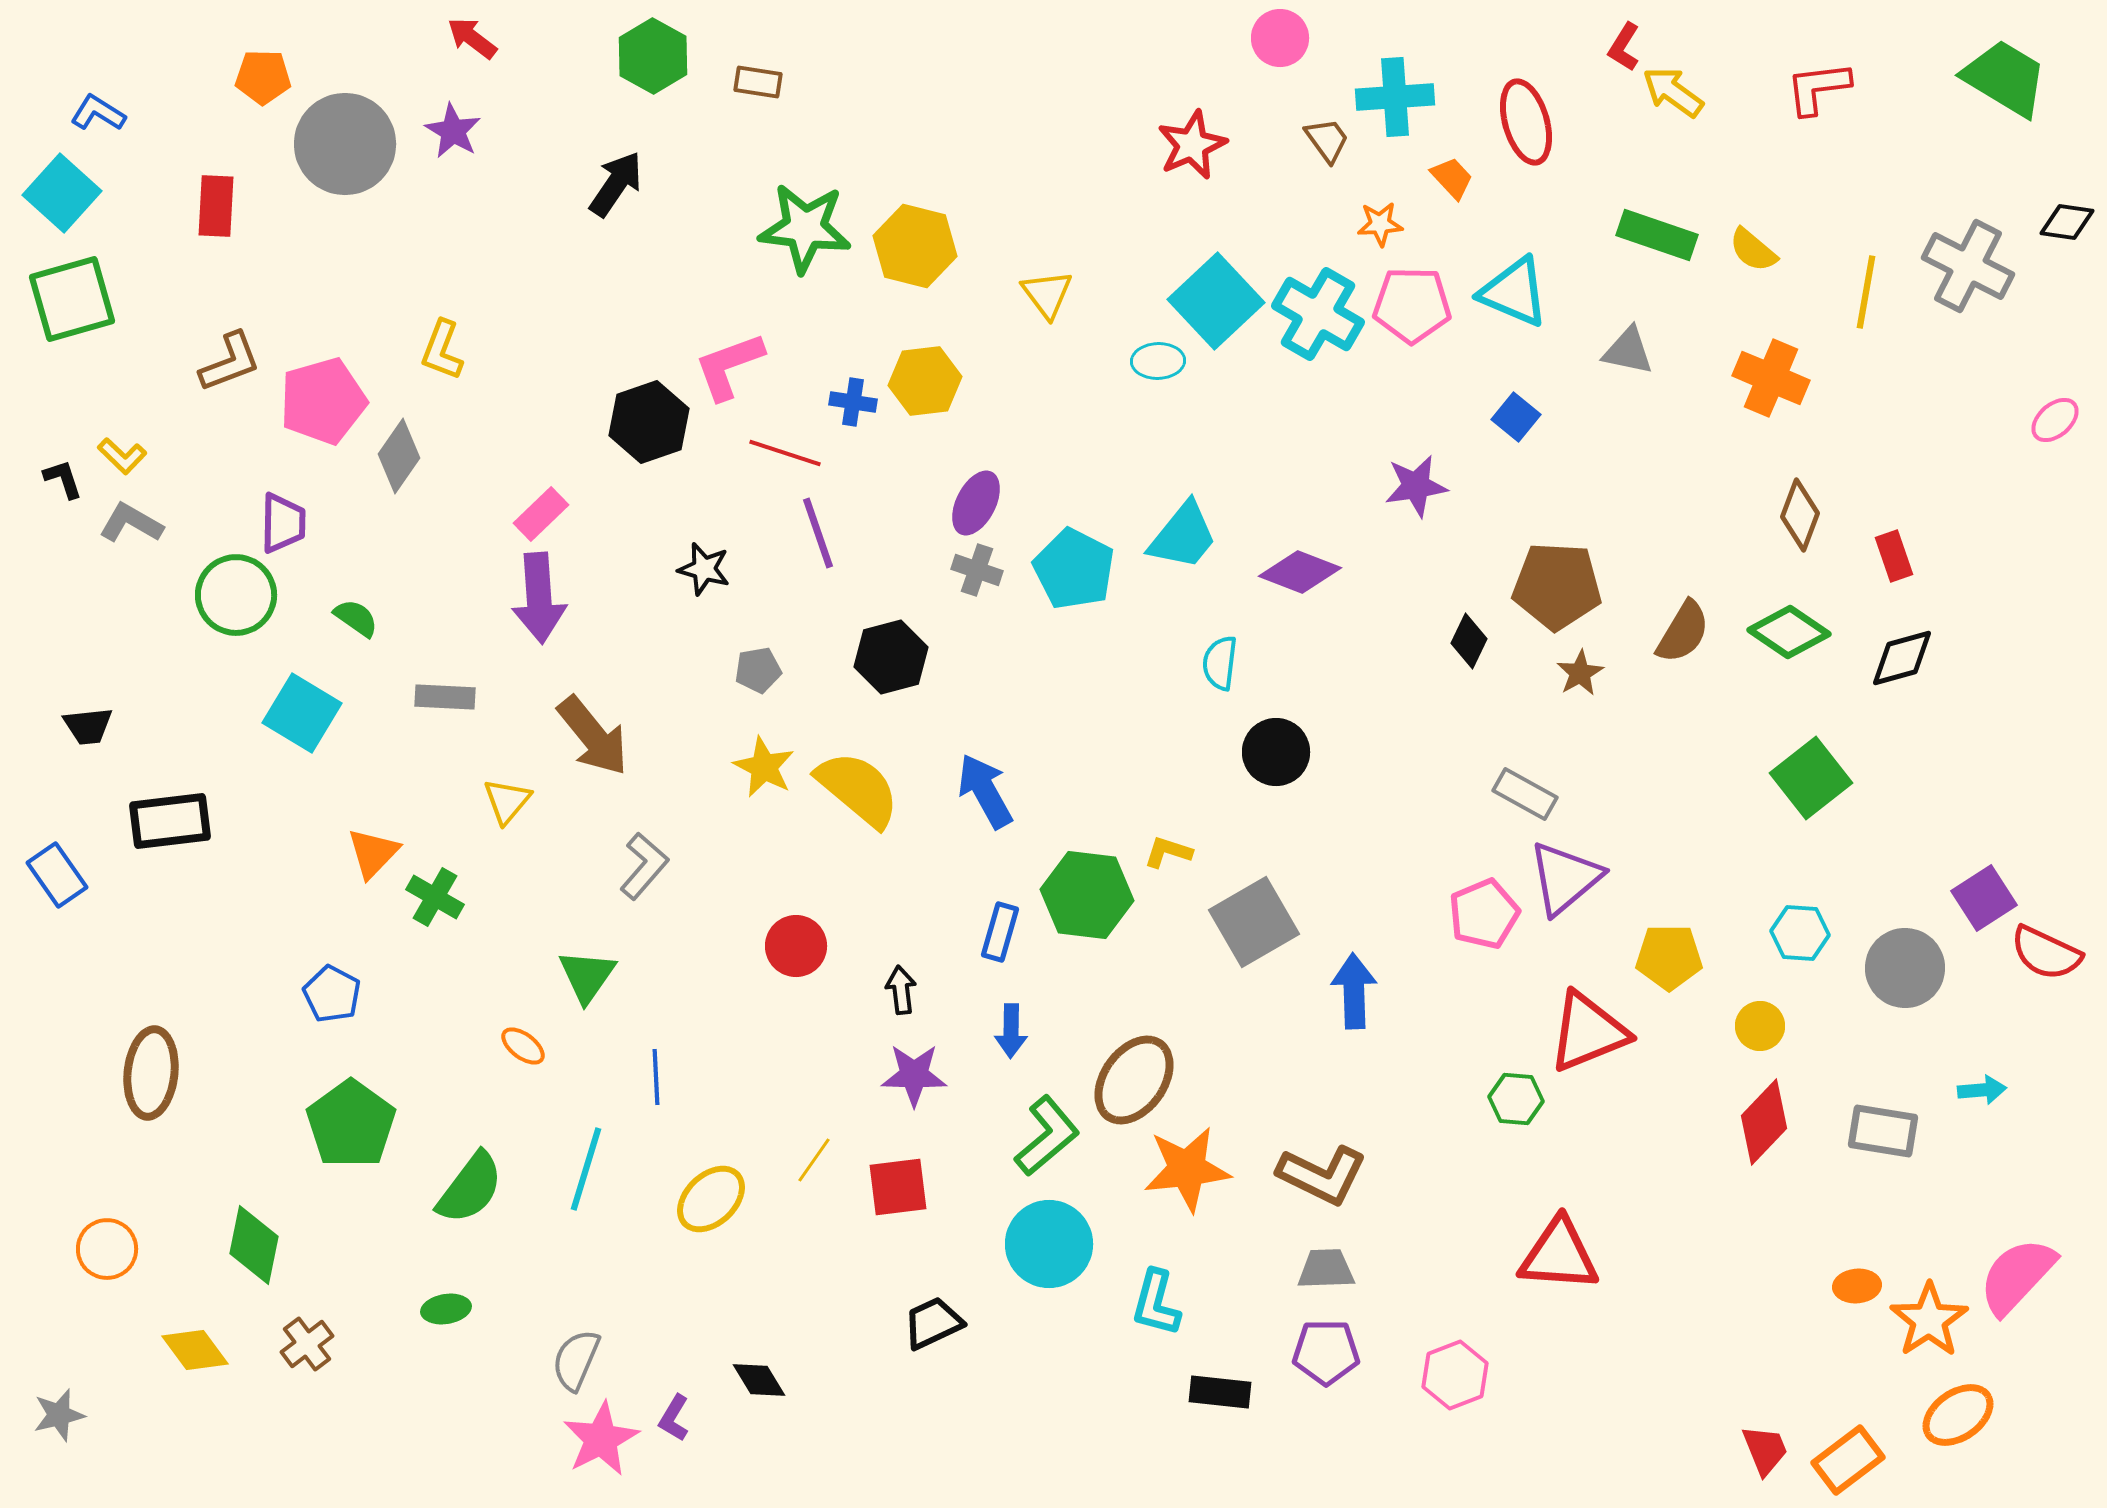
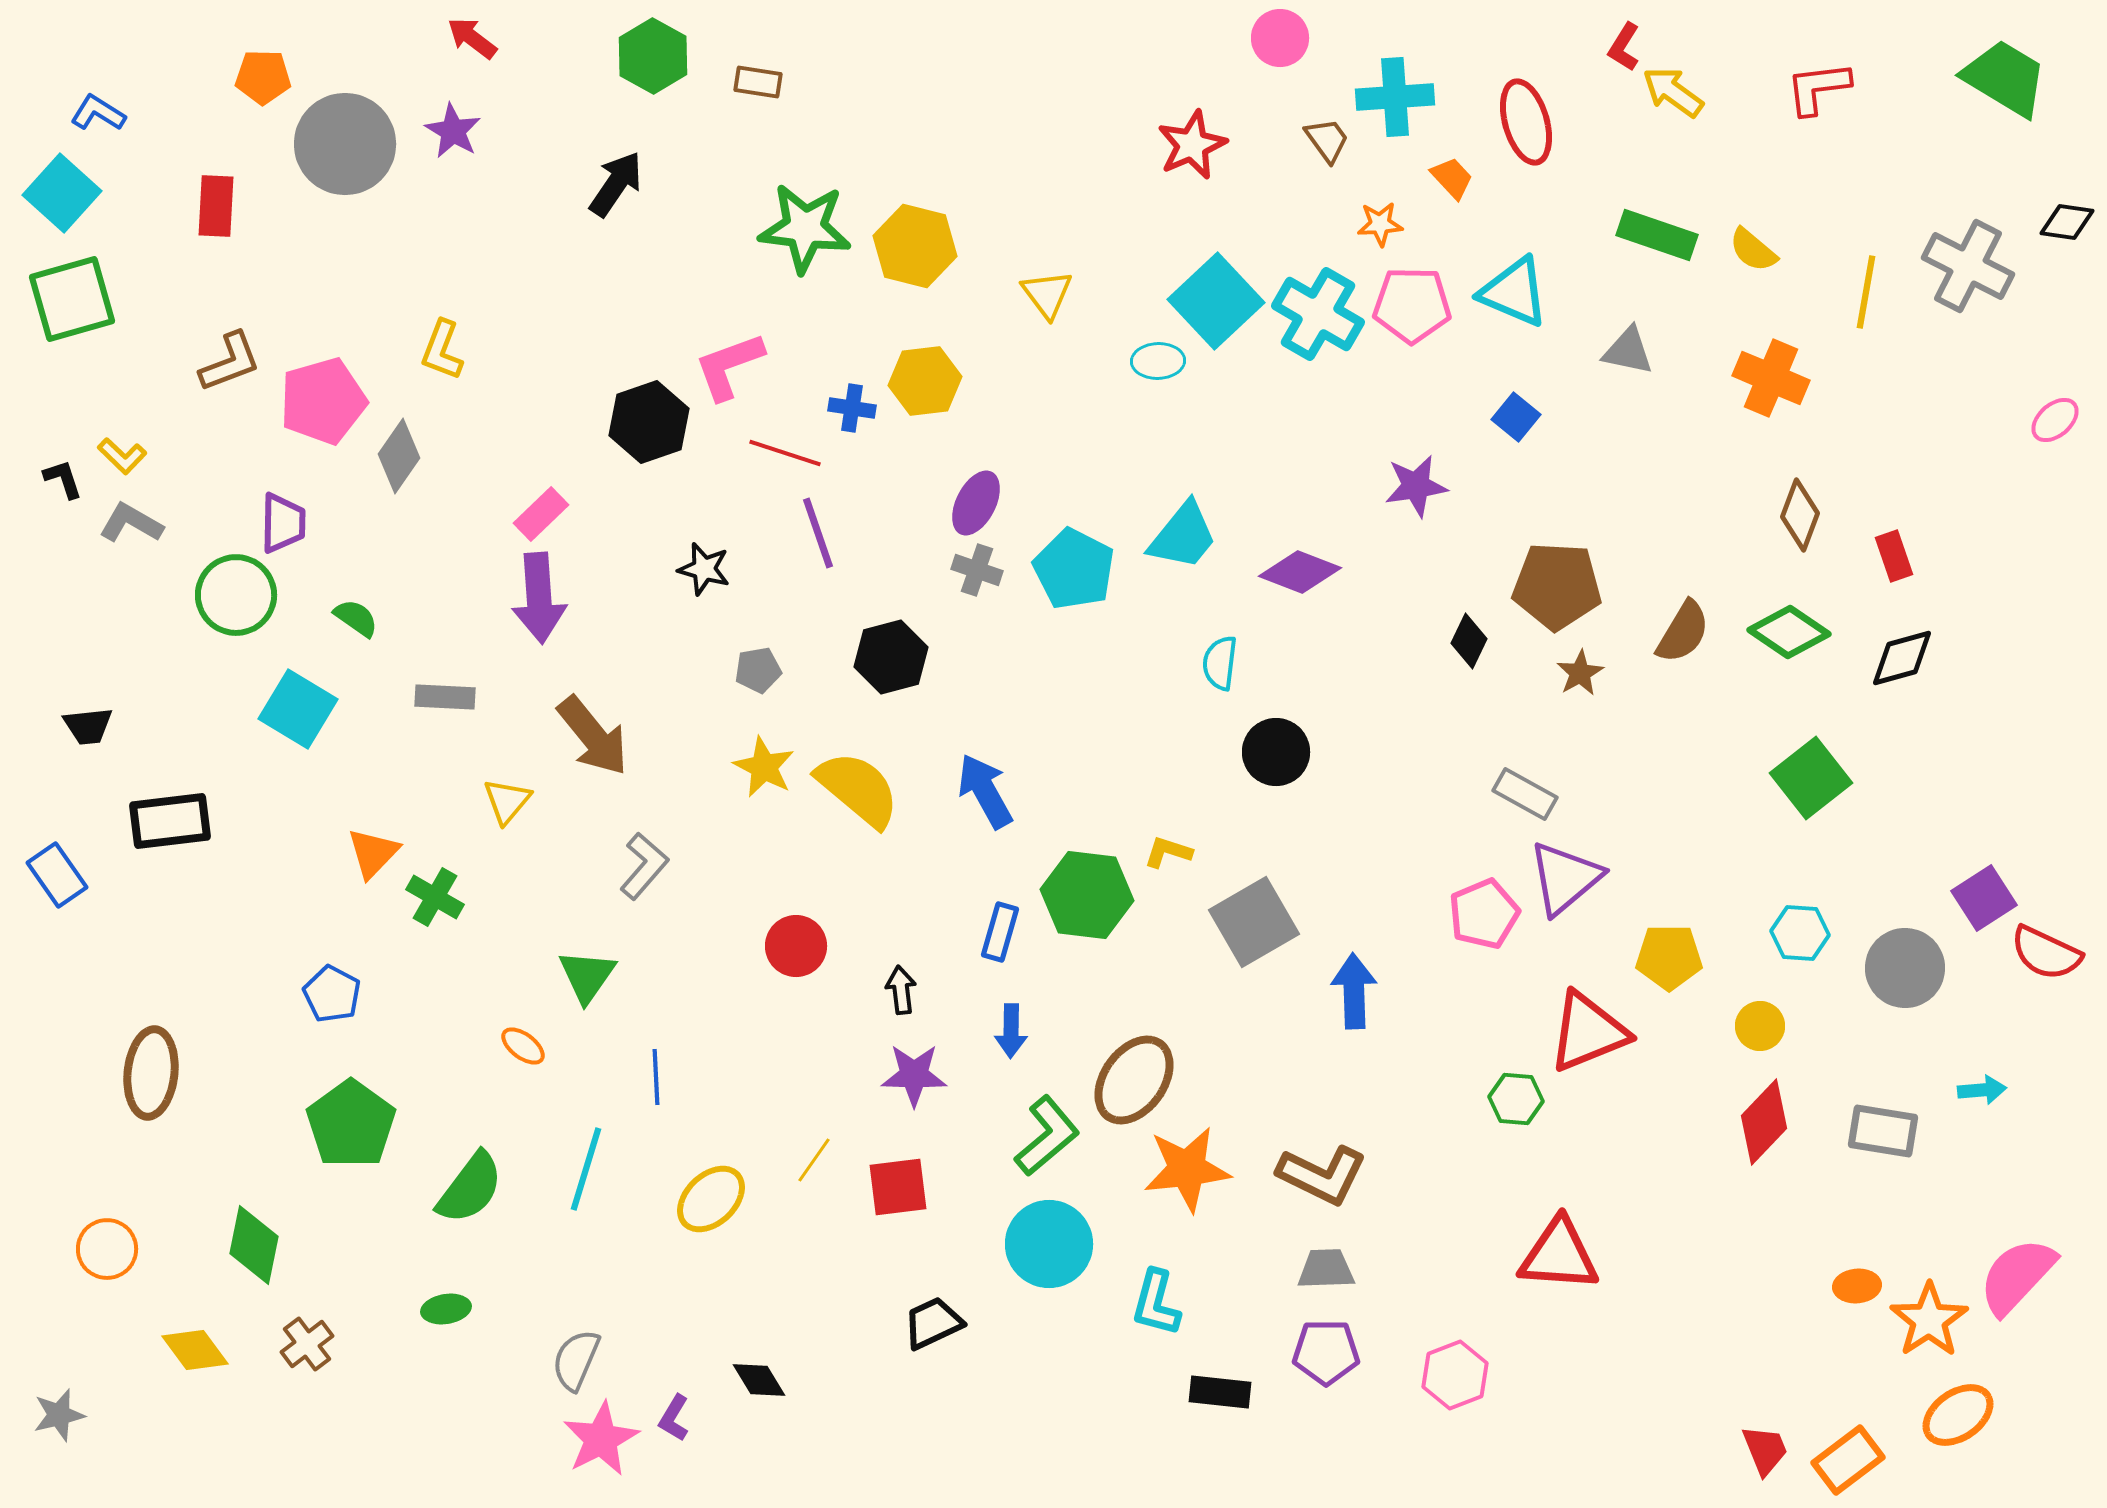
blue cross at (853, 402): moved 1 px left, 6 px down
cyan square at (302, 713): moved 4 px left, 4 px up
